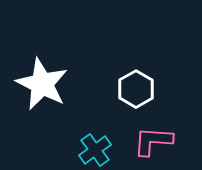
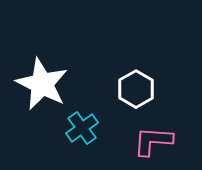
cyan cross: moved 13 px left, 22 px up
